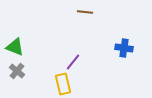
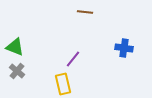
purple line: moved 3 px up
